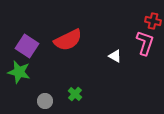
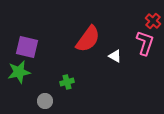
red cross: rotated 28 degrees clockwise
red semicircle: moved 20 px right, 1 px up; rotated 28 degrees counterclockwise
purple square: moved 1 px down; rotated 20 degrees counterclockwise
green star: rotated 25 degrees counterclockwise
green cross: moved 8 px left, 12 px up; rotated 32 degrees clockwise
